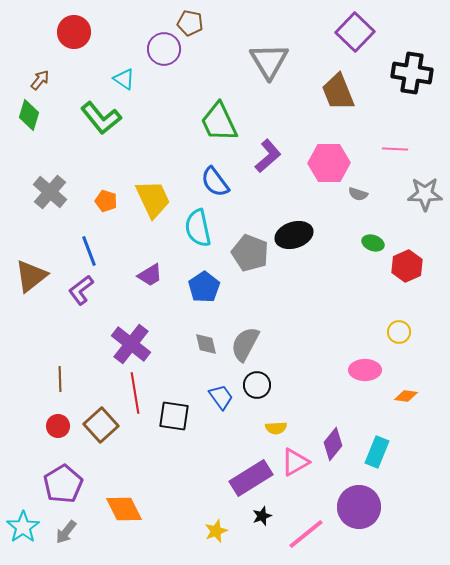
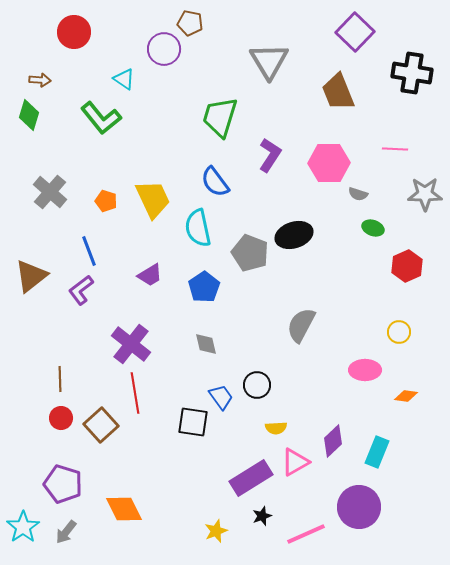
brown arrow at (40, 80): rotated 55 degrees clockwise
green trapezoid at (219, 122): moved 1 px right, 5 px up; rotated 42 degrees clockwise
purple L-shape at (268, 156): moved 2 px right, 1 px up; rotated 16 degrees counterclockwise
green ellipse at (373, 243): moved 15 px up
gray semicircle at (245, 344): moved 56 px right, 19 px up
black square at (174, 416): moved 19 px right, 6 px down
red circle at (58, 426): moved 3 px right, 8 px up
purple diamond at (333, 444): moved 3 px up; rotated 8 degrees clockwise
purple pentagon at (63, 484): rotated 24 degrees counterclockwise
pink line at (306, 534): rotated 15 degrees clockwise
